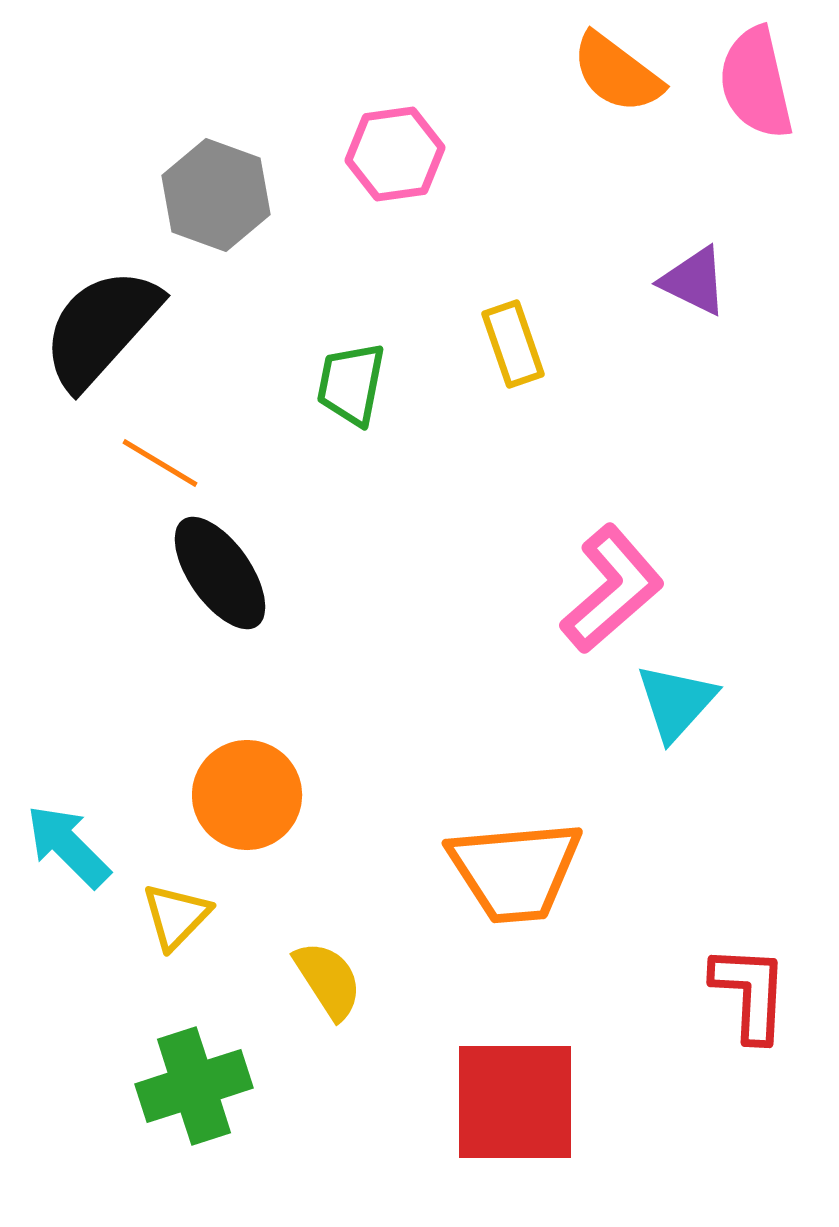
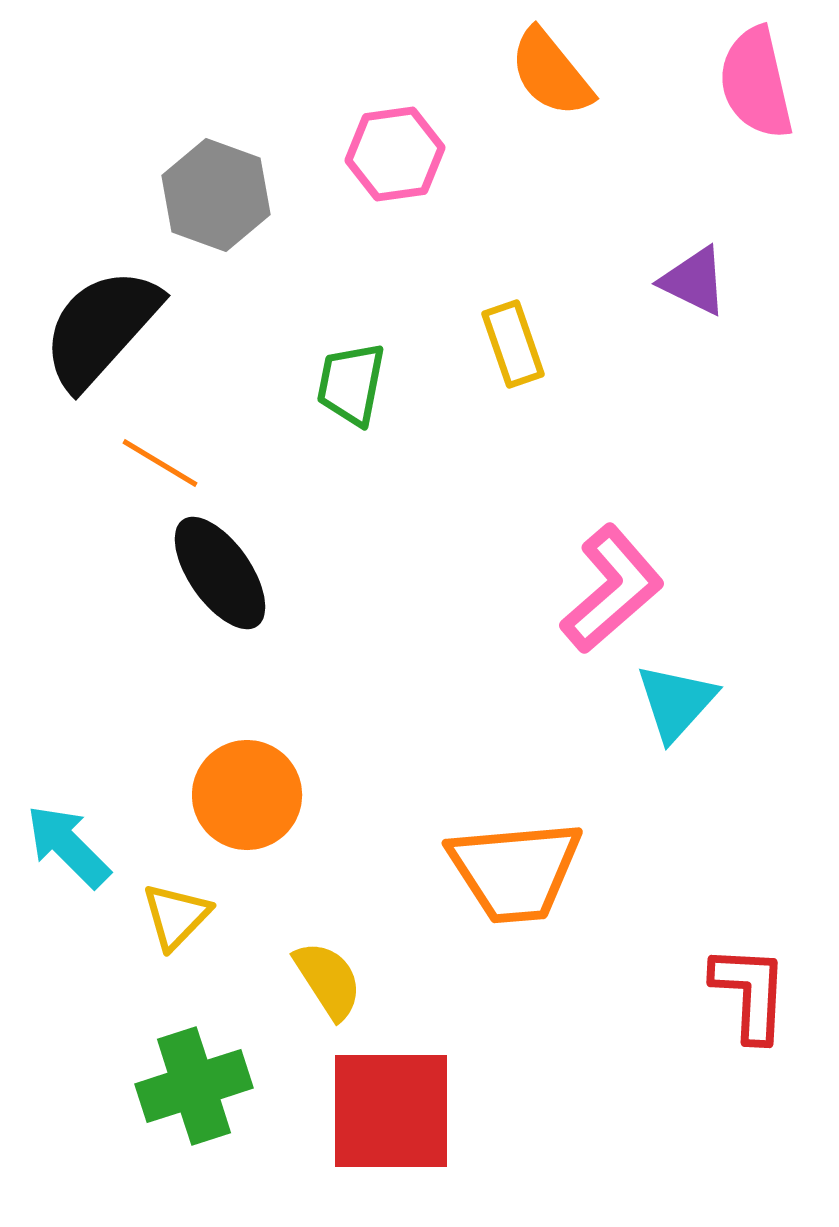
orange semicircle: moved 66 px left; rotated 14 degrees clockwise
red square: moved 124 px left, 9 px down
